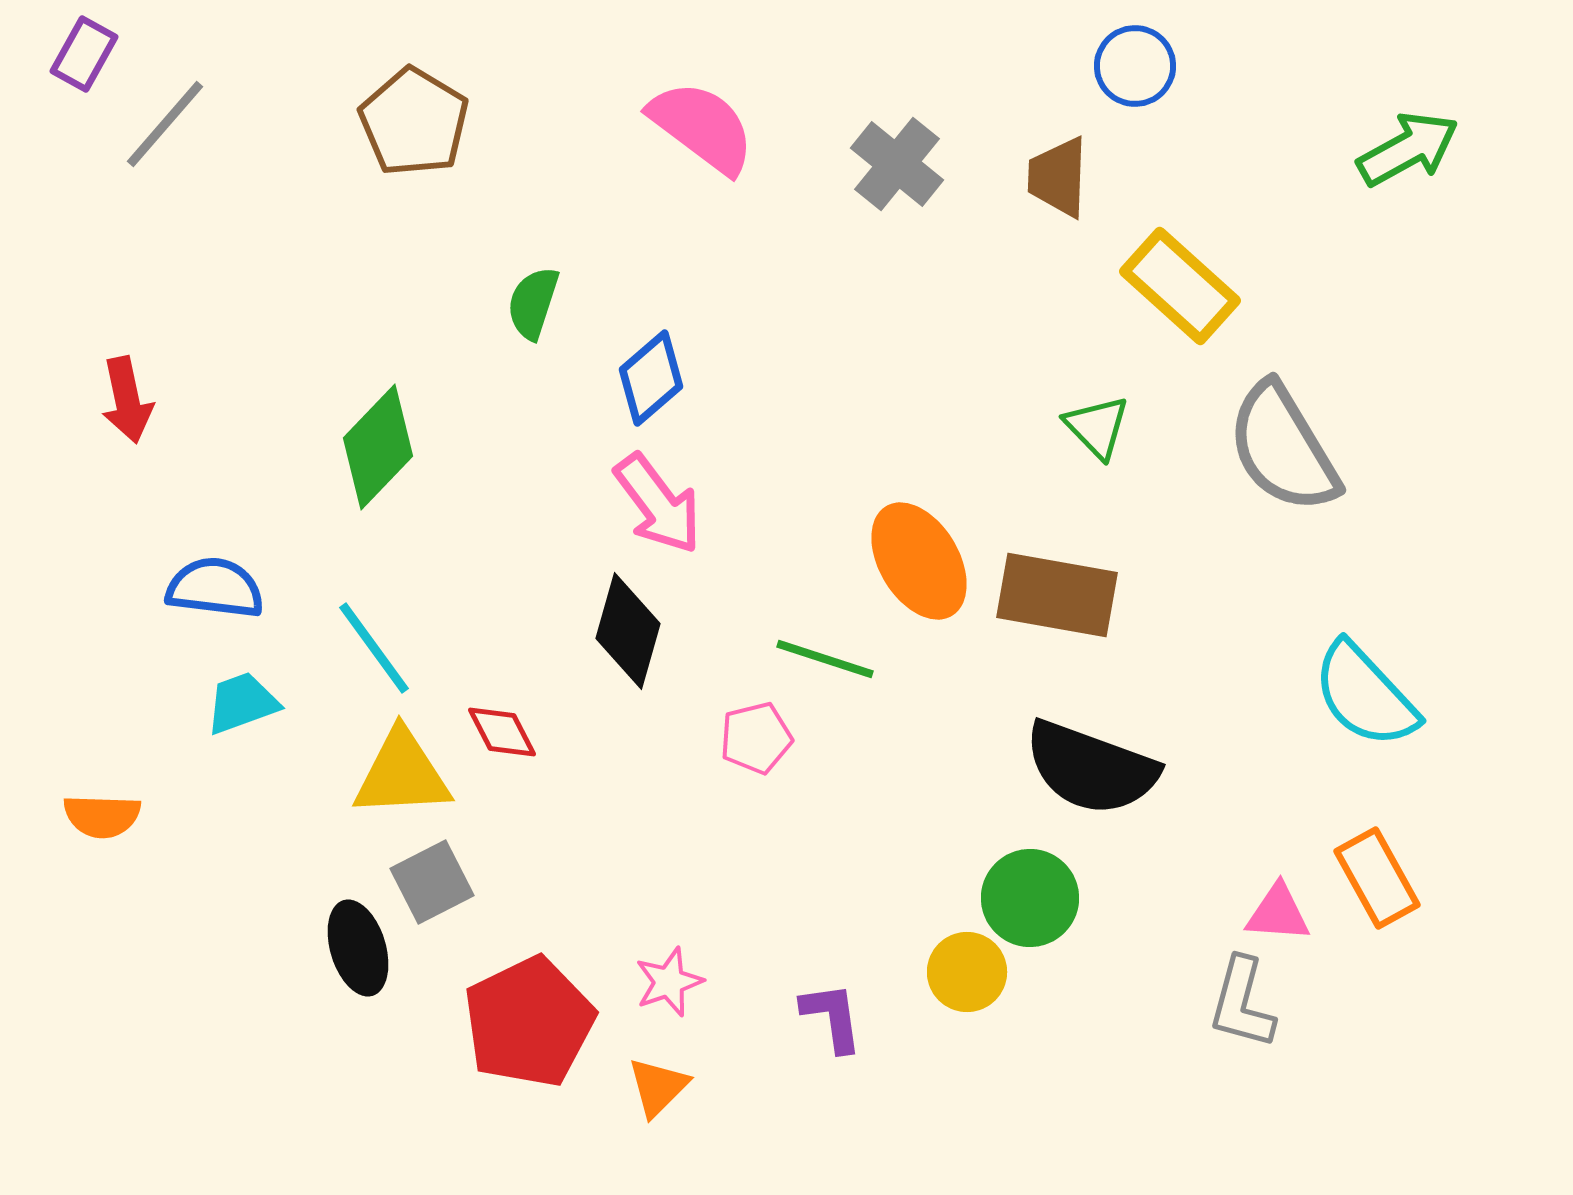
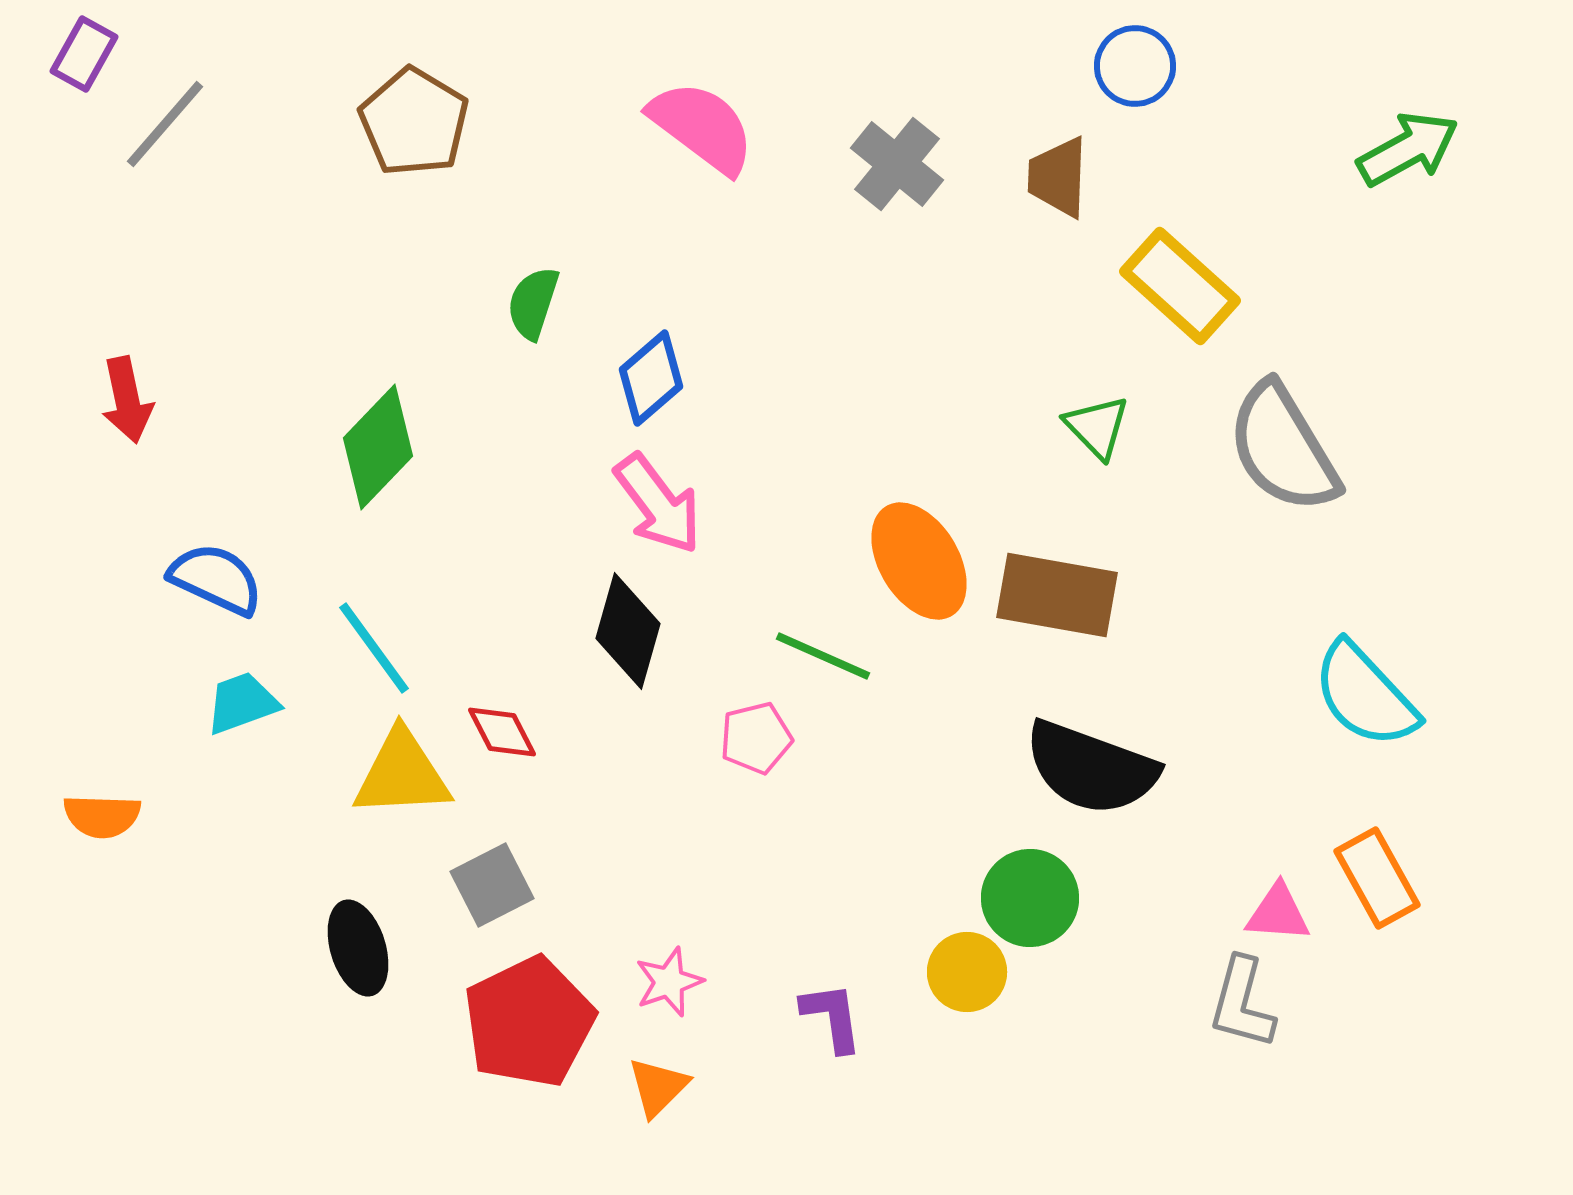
blue semicircle: moved 1 px right, 9 px up; rotated 18 degrees clockwise
green line: moved 2 px left, 3 px up; rotated 6 degrees clockwise
gray square: moved 60 px right, 3 px down
